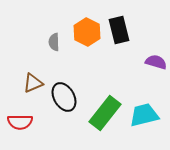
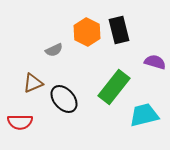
gray semicircle: moved 8 px down; rotated 114 degrees counterclockwise
purple semicircle: moved 1 px left
black ellipse: moved 2 px down; rotated 12 degrees counterclockwise
green rectangle: moved 9 px right, 26 px up
